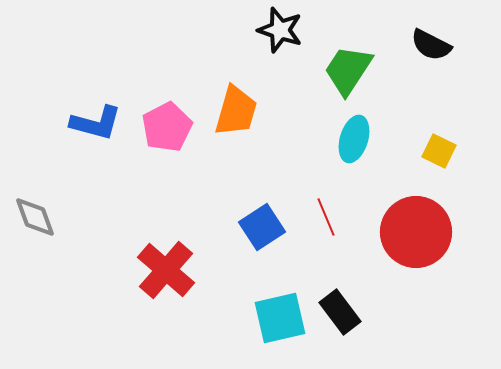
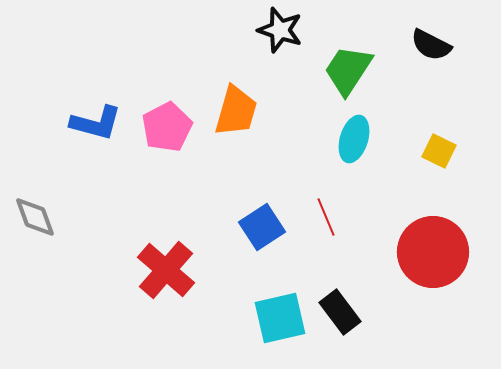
red circle: moved 17 px right, 20 px down
